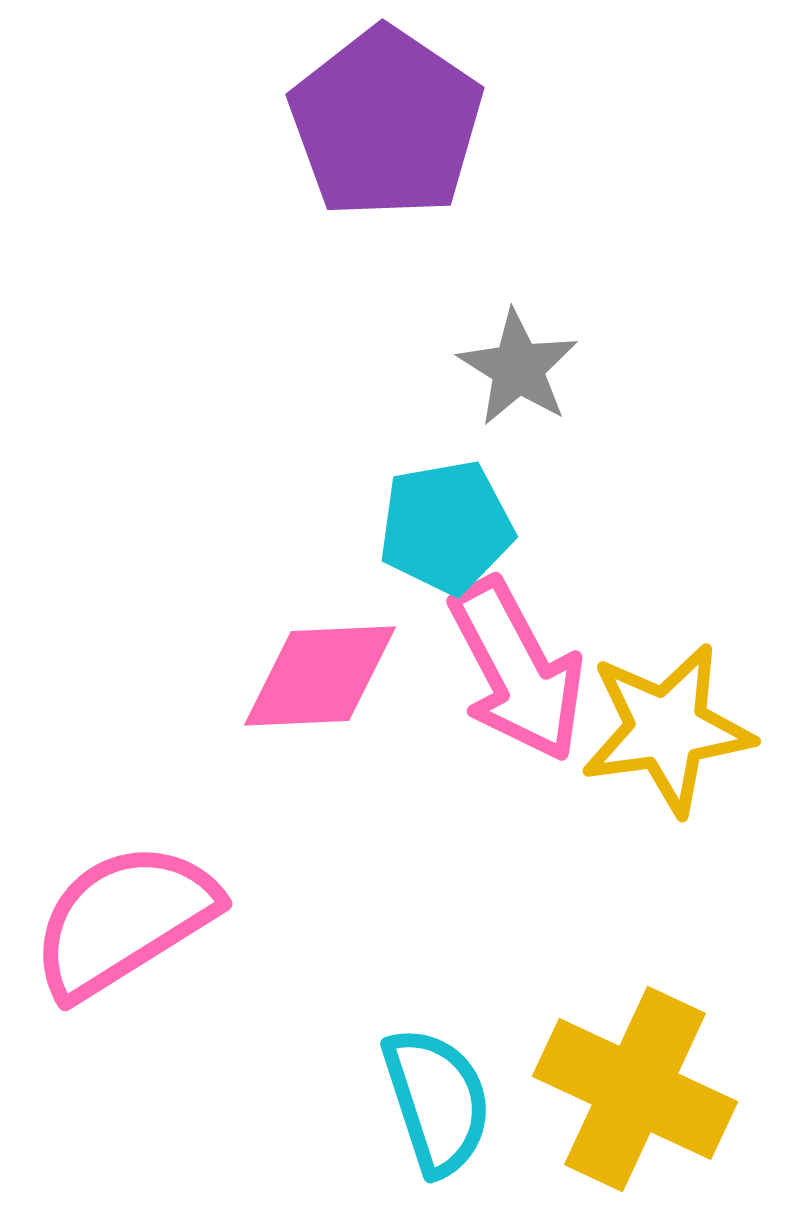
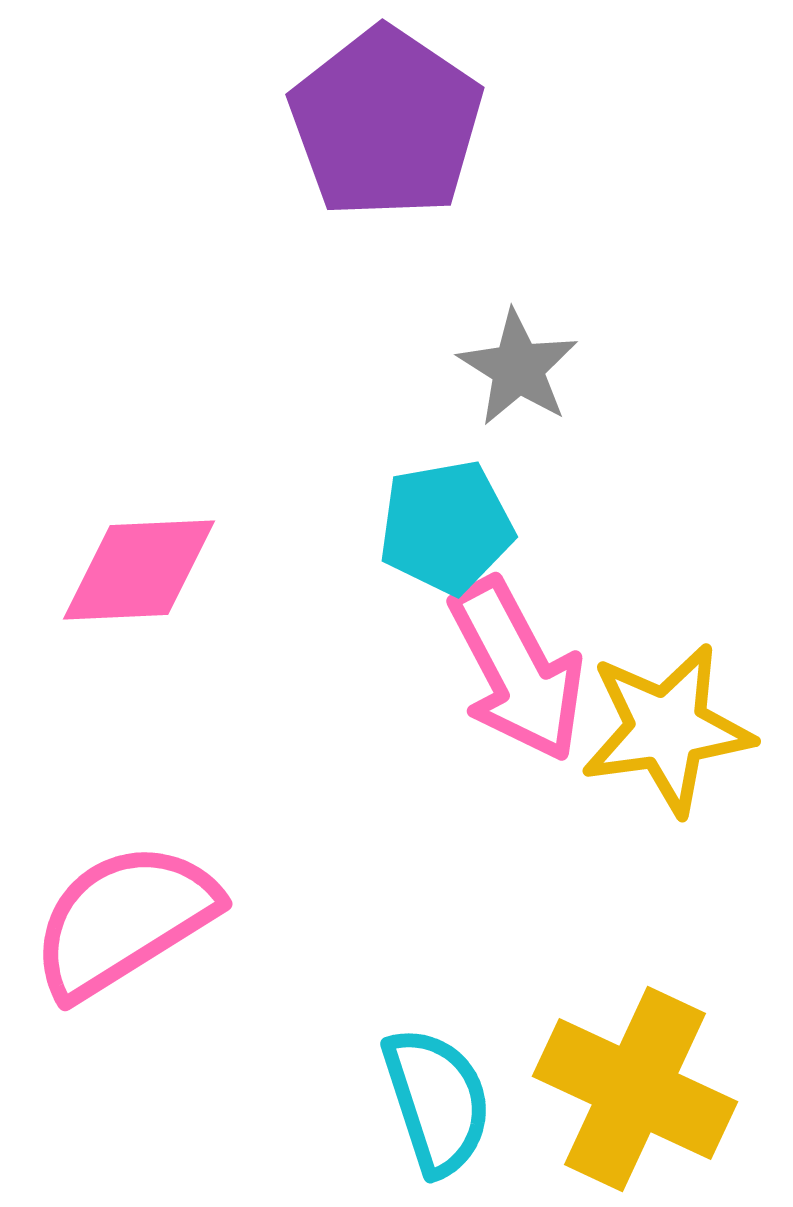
pink diamond: moved 181 px left, 106 px up
